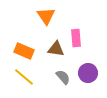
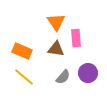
orange triangle: moved 10 px right, 6 px down
orange rectangle: moved 2 px left
gray semicircle: rotated 84 degrees clockwise
